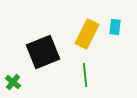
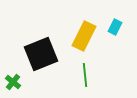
cyan rectangle: rotated 21 degrees clockwise
yellow rectangle: moved 3 px left, 2 px down
black square: moved 2 px left, 2 px down
